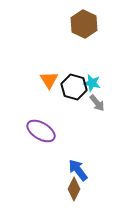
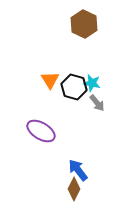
orange triangle: moved 1 px right
